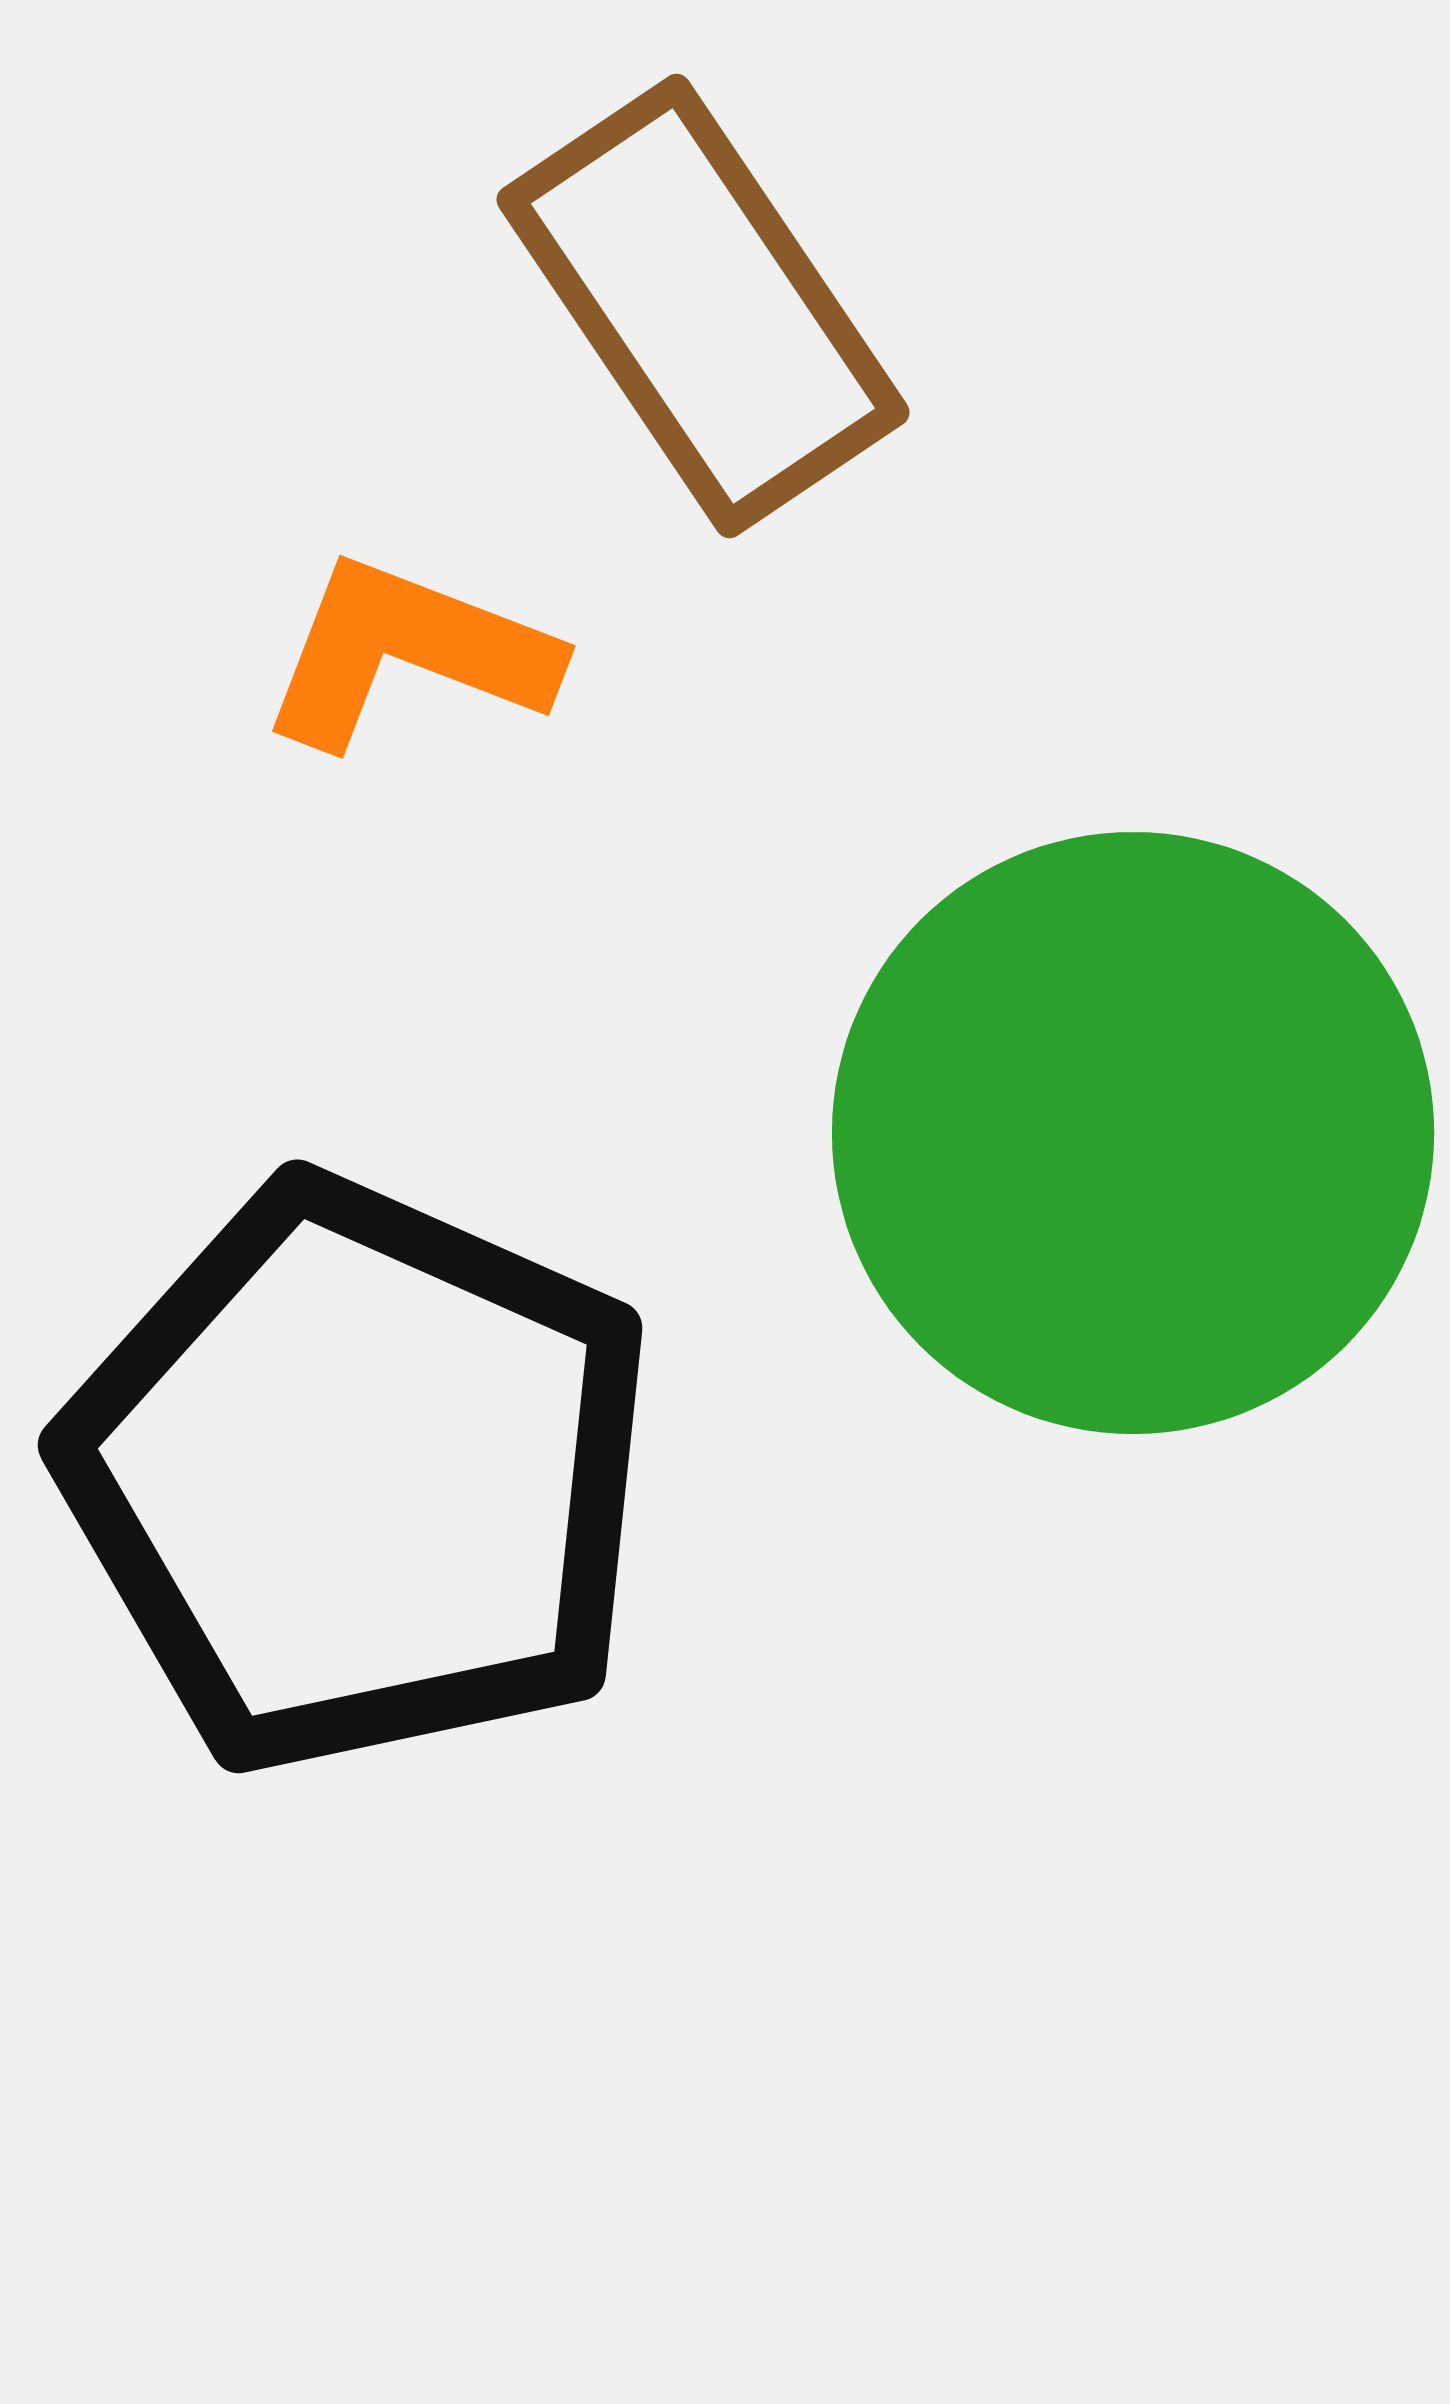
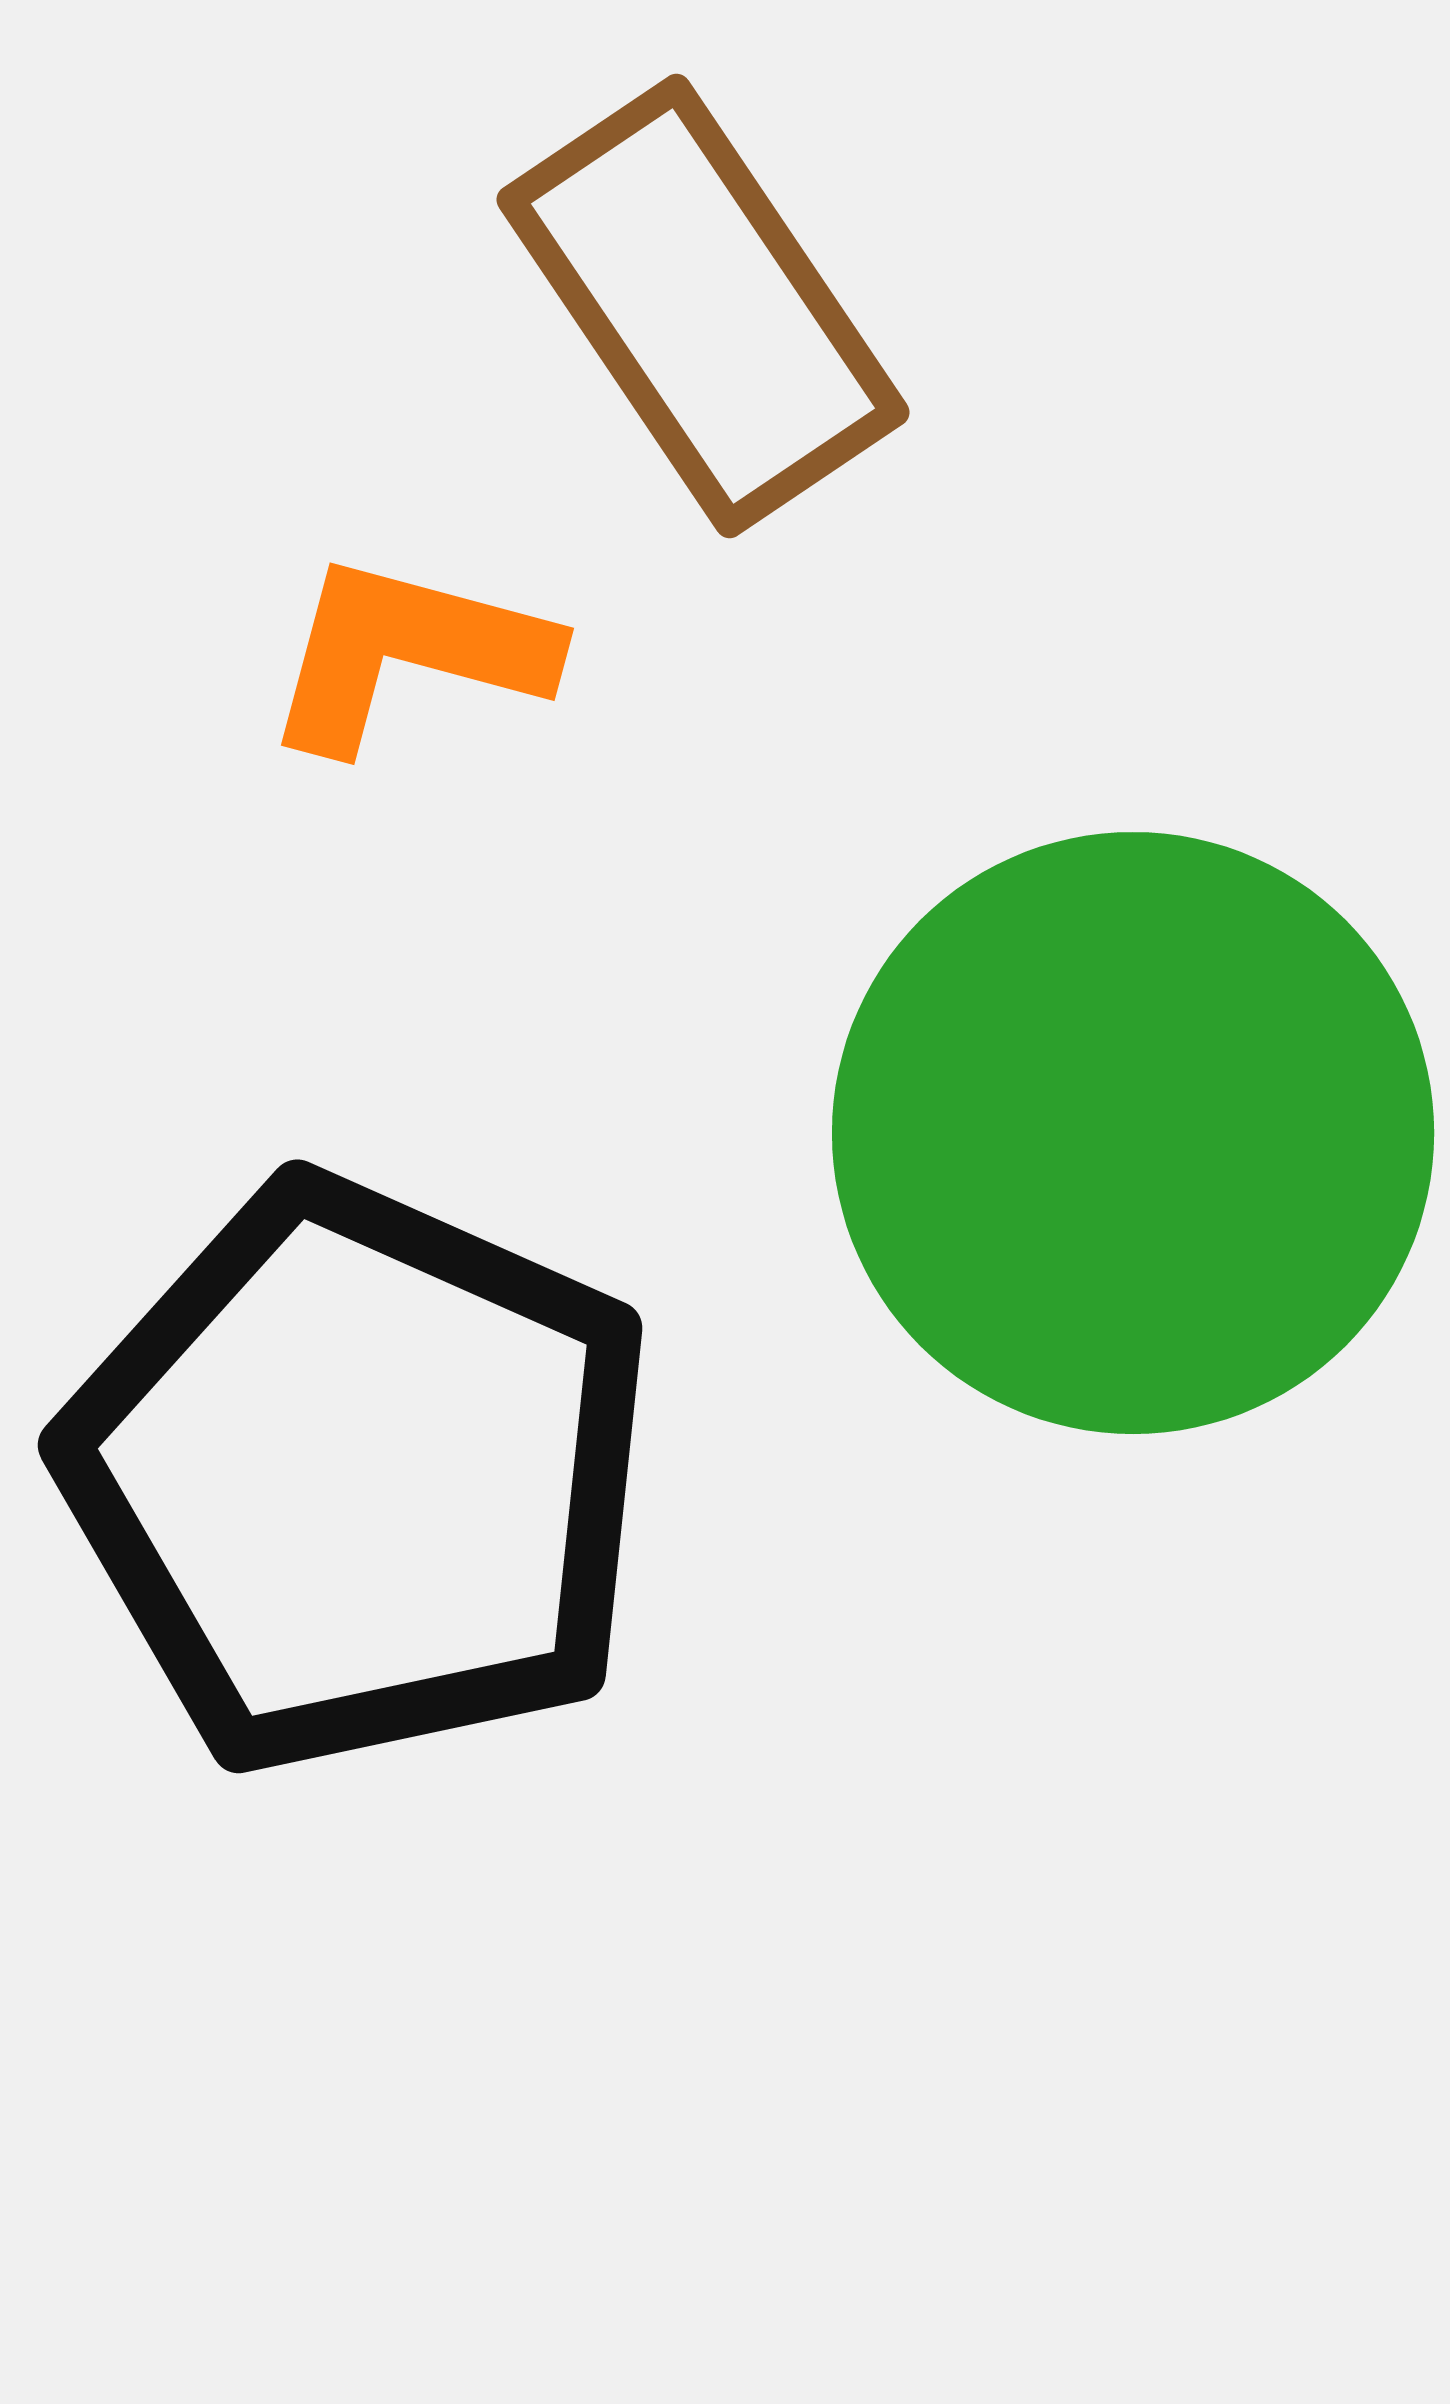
orange L-shape: rotated 6 degrees counterclockwise
